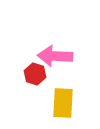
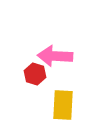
yellow rectangle: moved 2 px down
